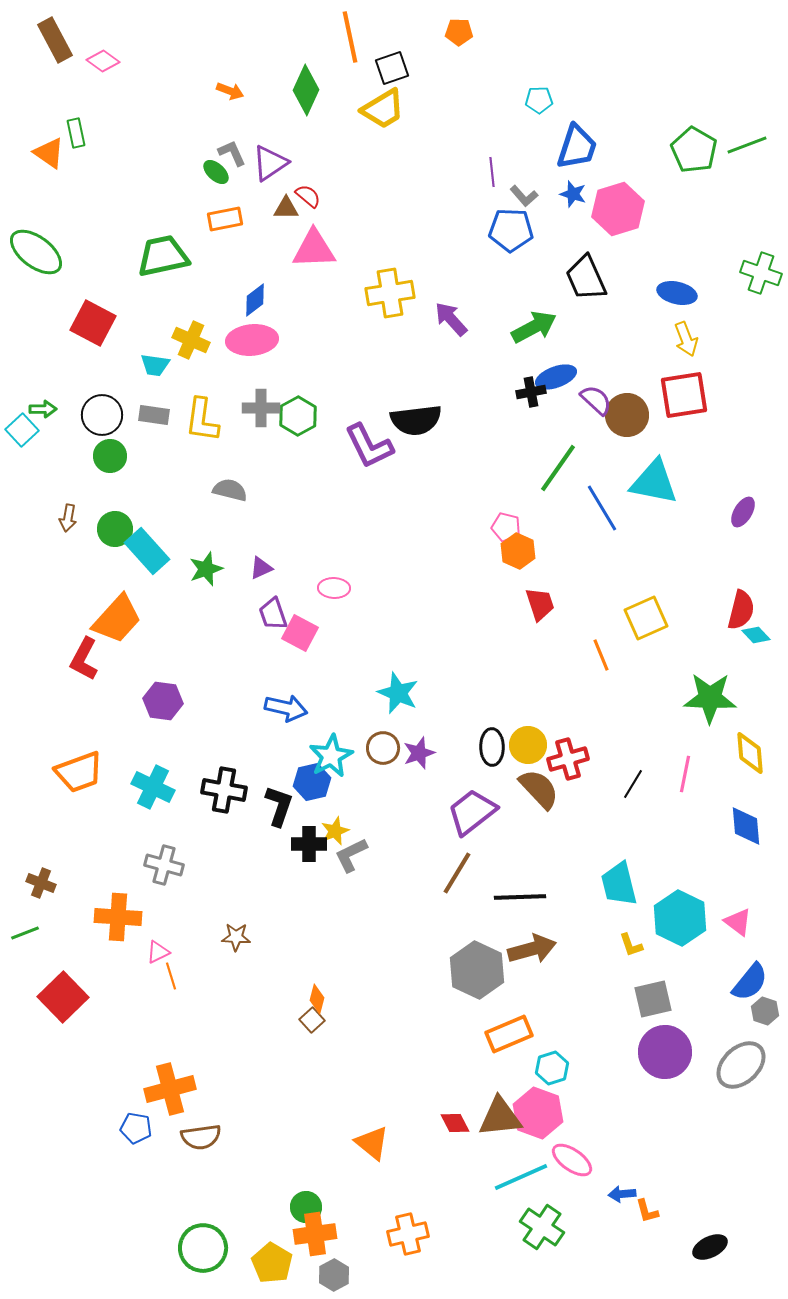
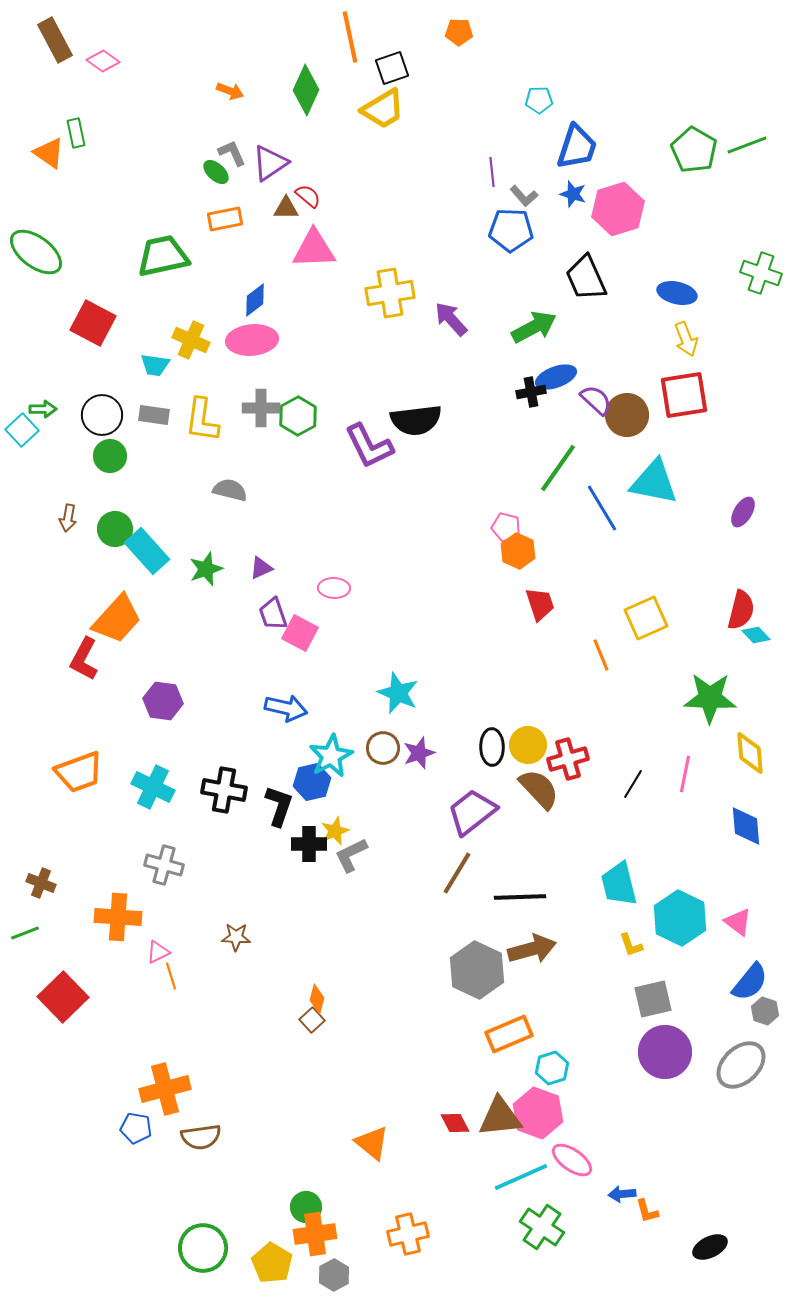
orange cross at (170, 1089): moved 5 px left
